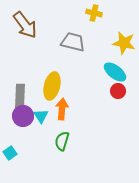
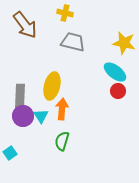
yellow cross: moved 29 px left
